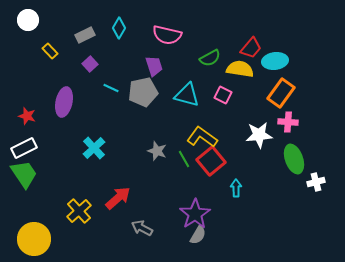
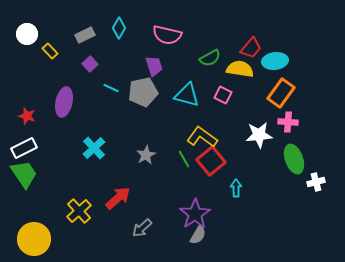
white circle: moved 1 px left, 14 px down
gray star: moved 11 px left, 4 px down; rotated 24 degrees clockwise
gray arrow: rotated 70 degrees counterclockwise
